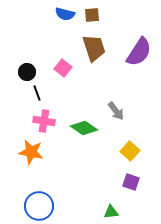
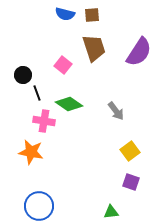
pink square: moved 3 px up
black circle: moved 4 px left, 3 px down
green diamond: moved 15 px left, 24 px up
yellow square: rotated 12 degrees clockwise
